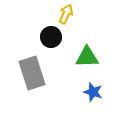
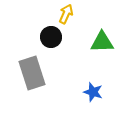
green triangle: moved 15 px right, 15 px up
